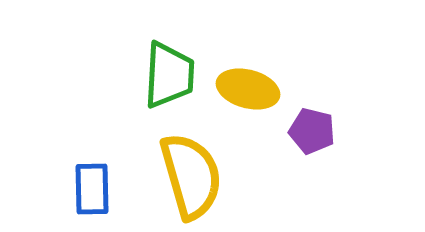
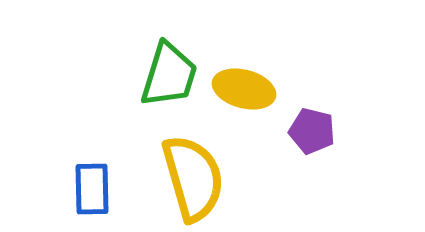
green trapezoid: rotated 14 degrees clockwise
yellow ellipse: moved 4 px left
yellow semicircle: moved 2 px right, 2 px down
